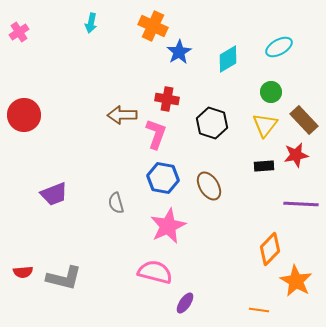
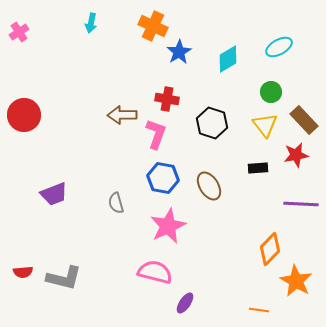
yellow triangle: rotated 16 degrees counterclockwise
black rectangle: moved 6 px left, 2 px down
